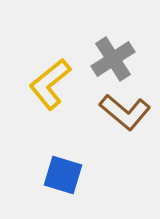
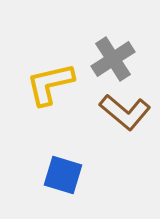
yellow L-shape: rotated 26 degrees clockwise
